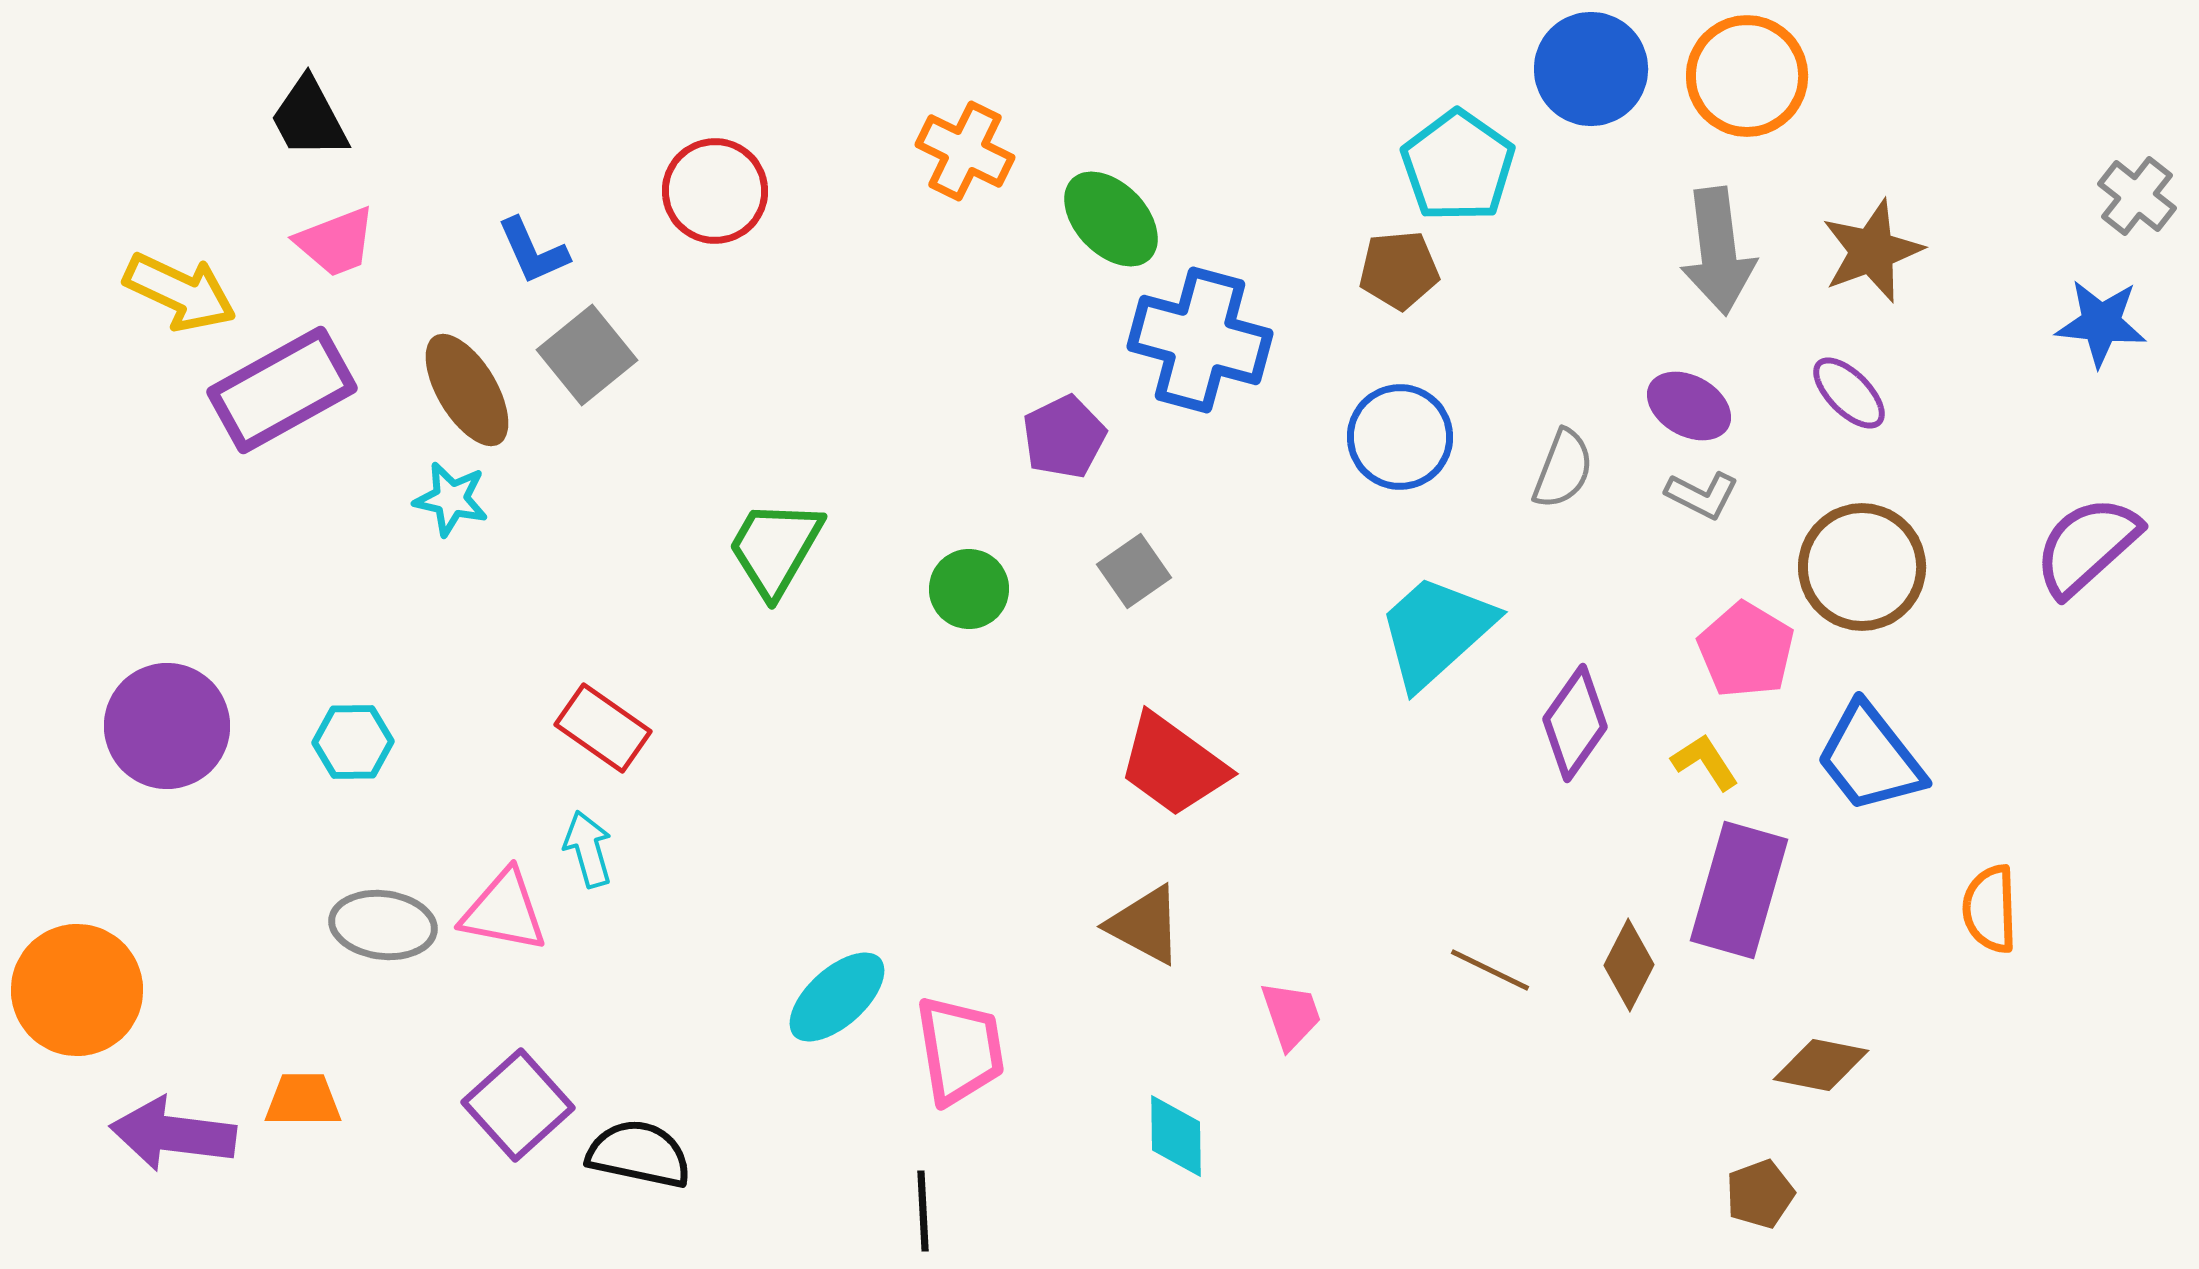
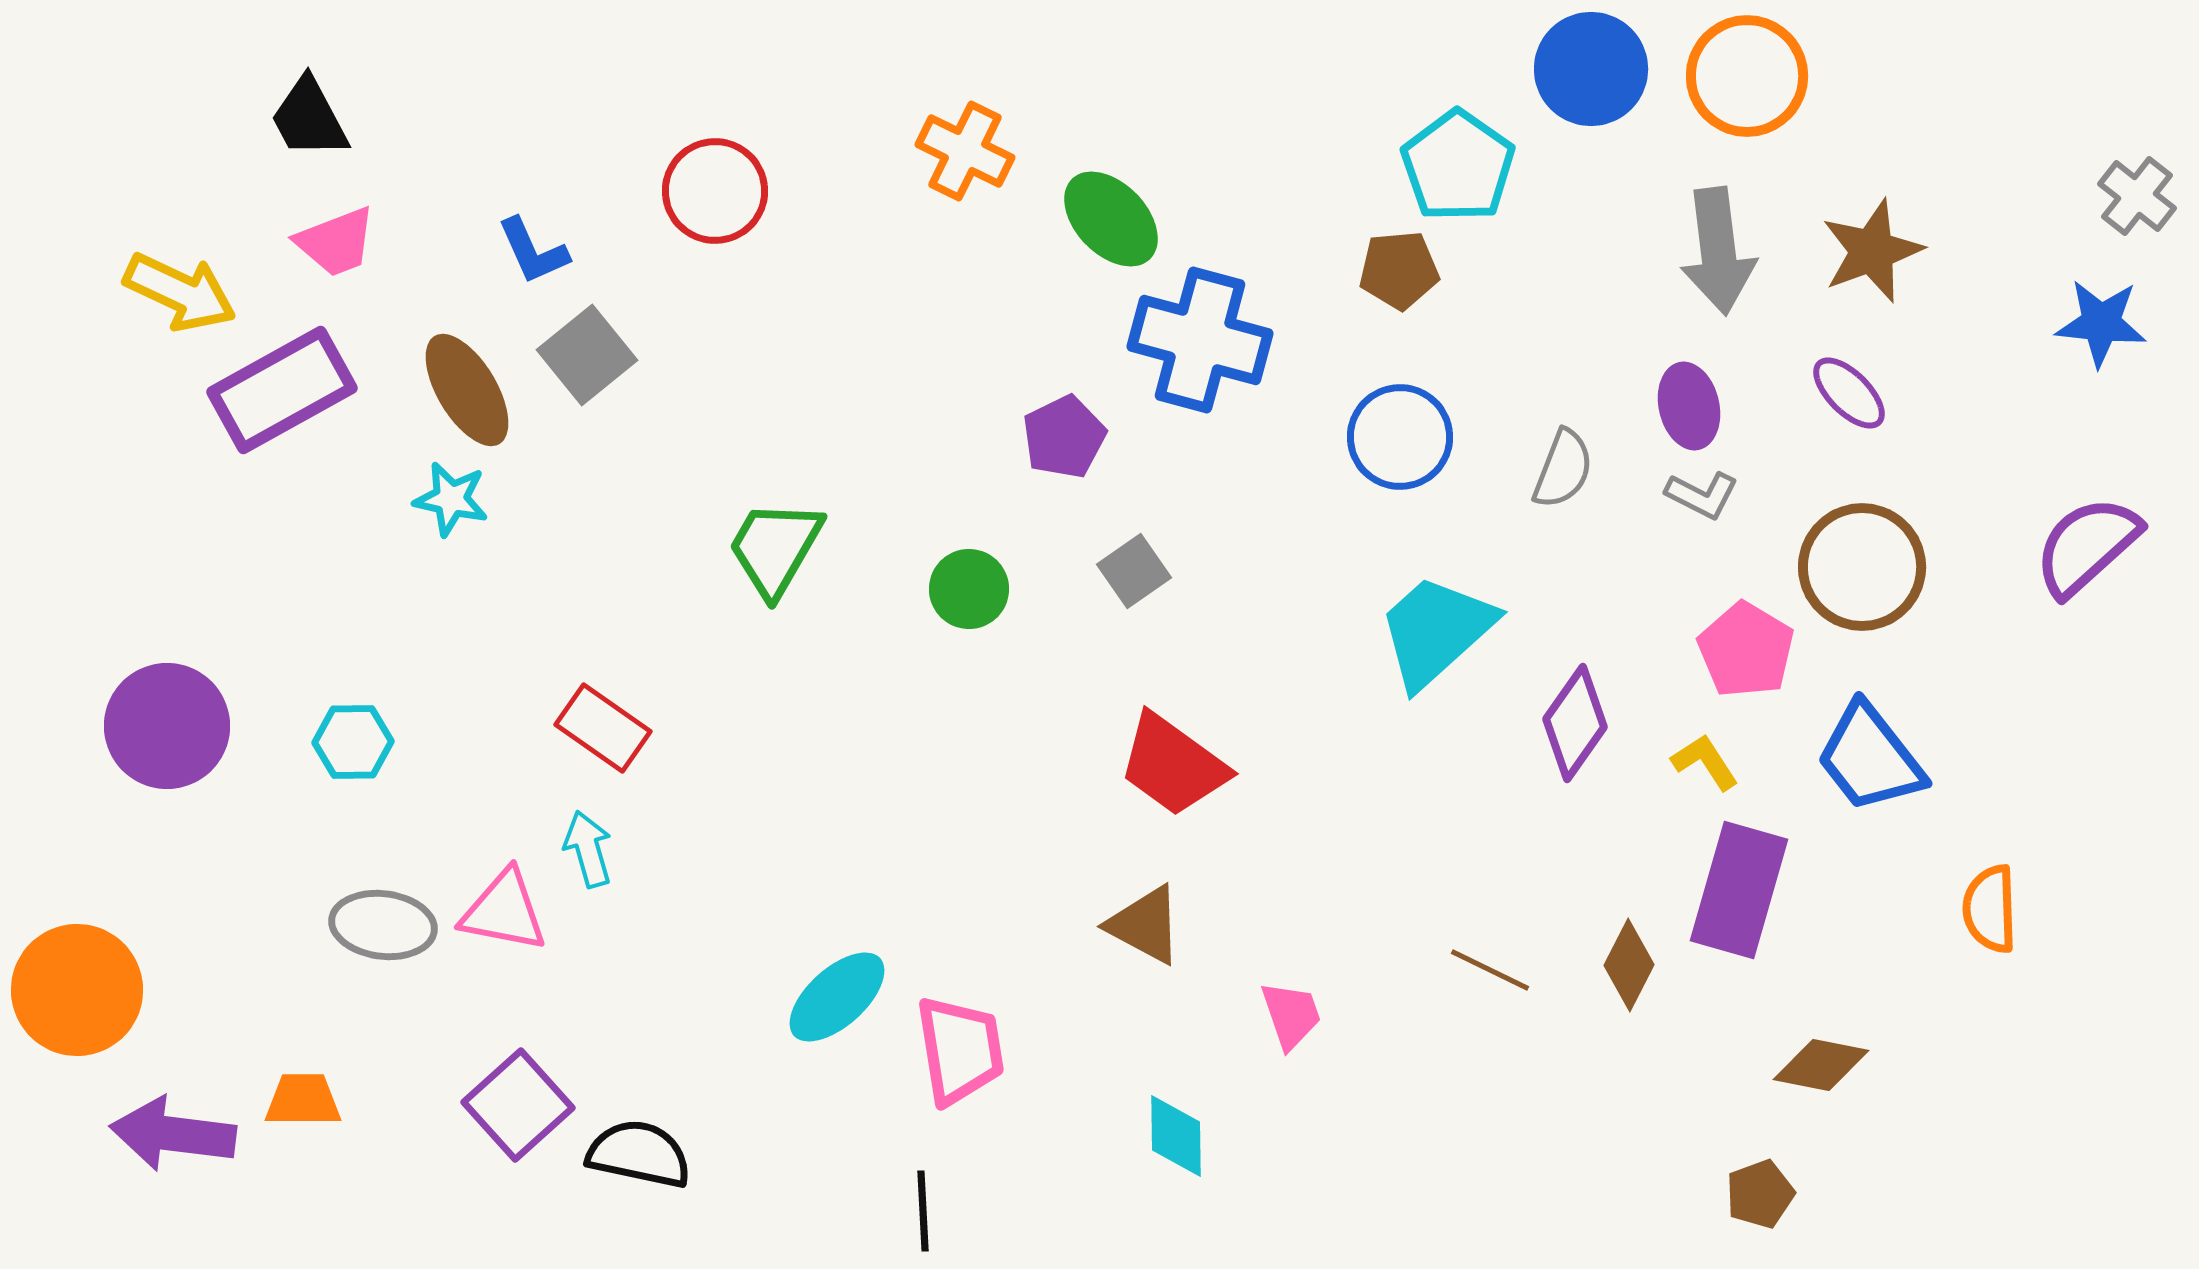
purple ellipse at (1689, 406): rotated 48 degrees clockwise
